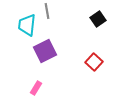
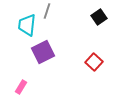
gray line: rotated 28 degrees clockwise
black square: moved 1 px right, 2 px up
purple square: moved 2 px left, 1 px down
pink rectangle: moved 15 px left, 1 px up
